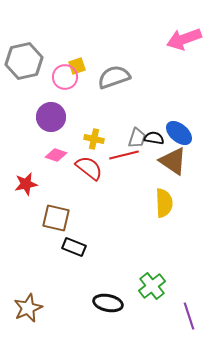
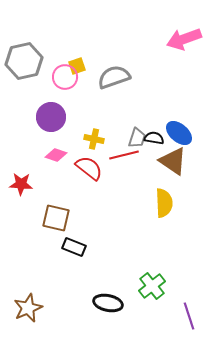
red star: moved 5 px left; rotated 15 degrees clockwise
